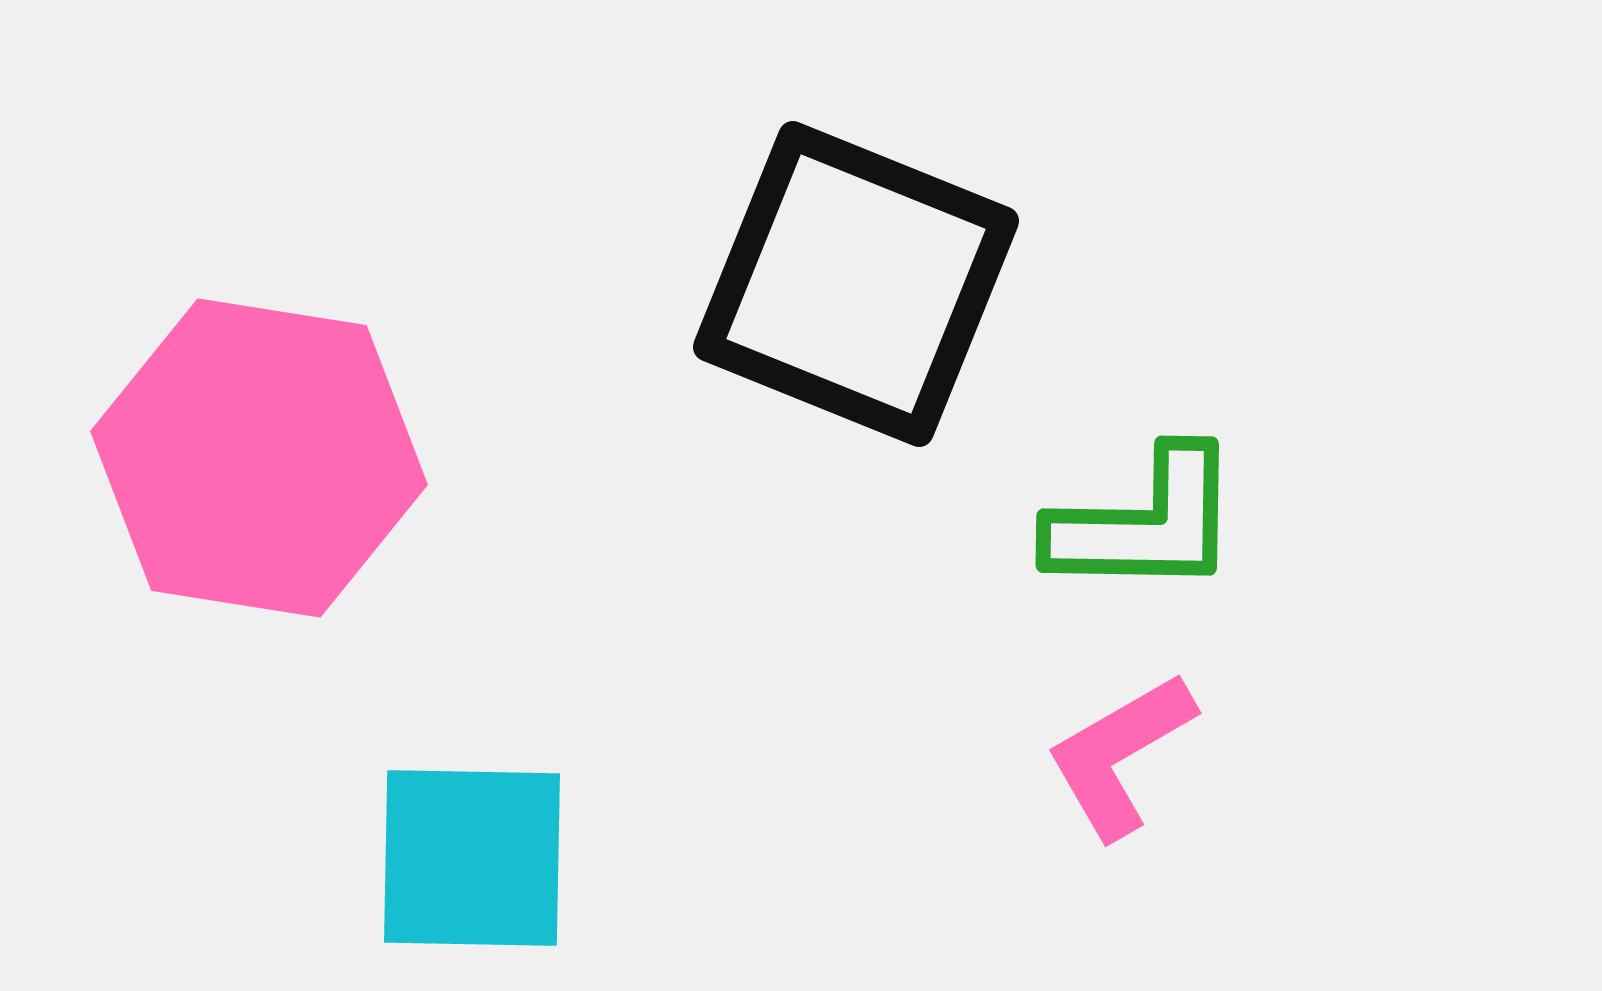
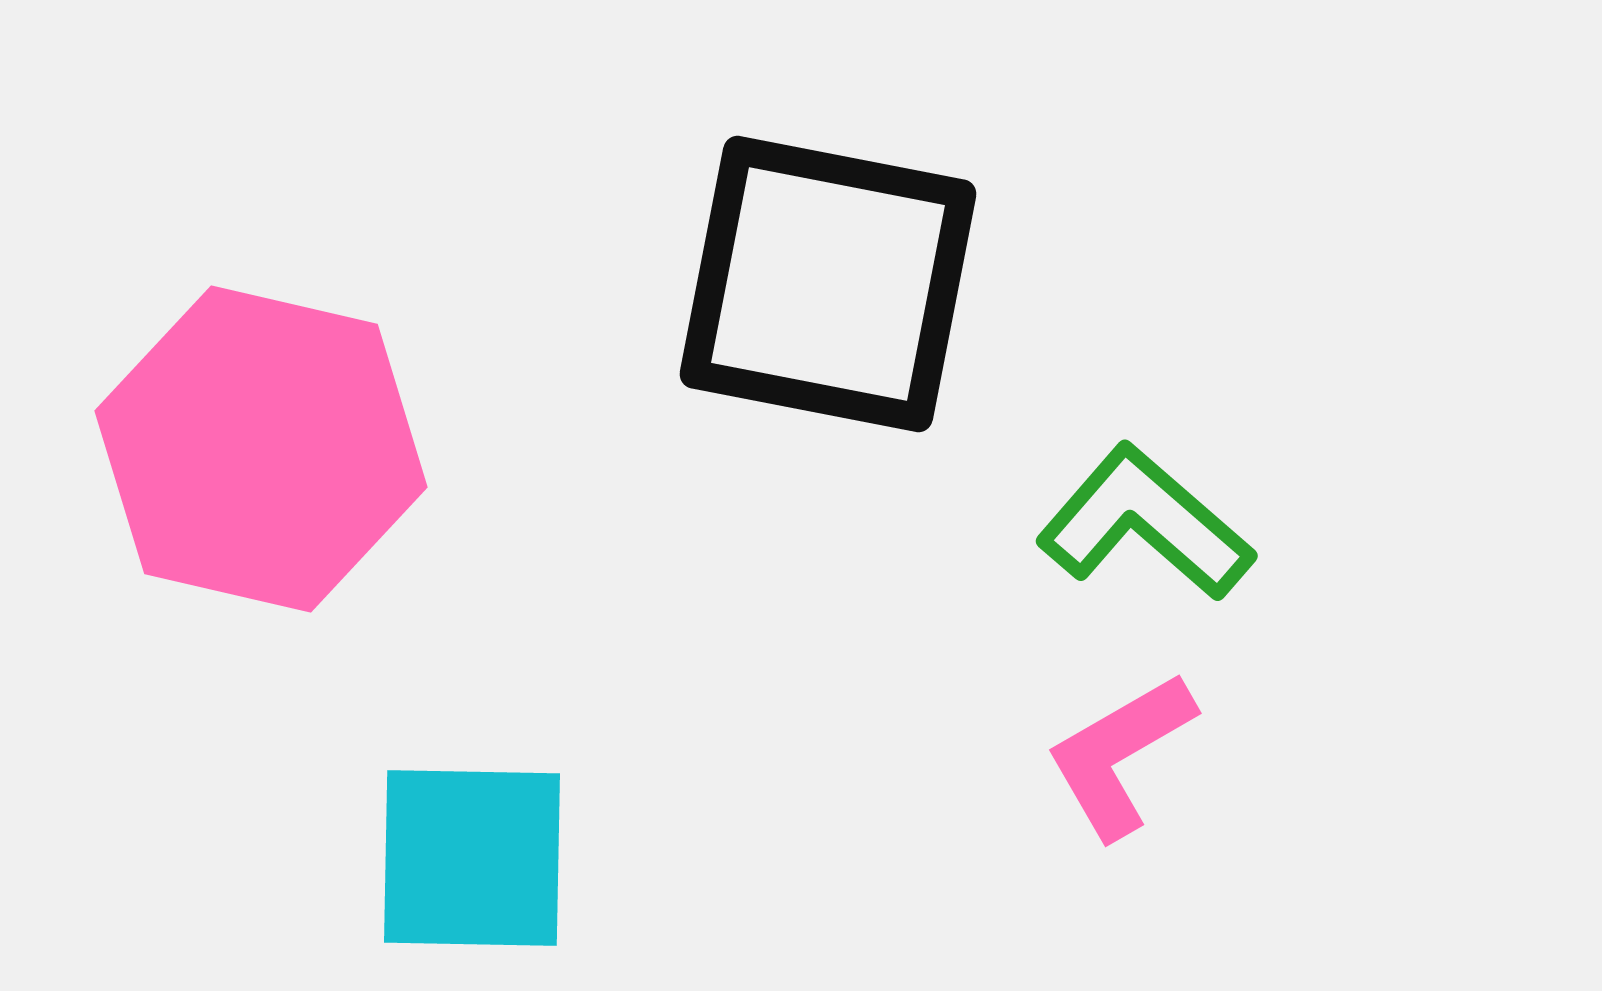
black square: moved 28 px left; rotated 11 degrees counterclockwise
pink hexagon: moved 2 px right, 9 px up; rotated 4 degrees clockwise
green L-shape: rotated 140 degrees counterclockwise
